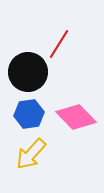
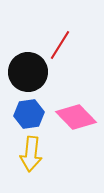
red line: moved 1 px right, 1 px down
yellow arrow: rotated 36 degrees counterclockwise
